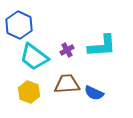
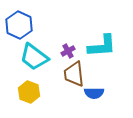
purple cross: moved 1 px right, 1 px down
brown trapezoid: moved 7 px right, 10 px up; rotated 92 degrees counterclockwise
blue semicircle: rotated 24 degrees counterclockwise
